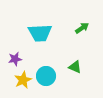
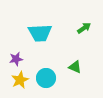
green arrow: moved 2 px right
purple star: moved 1 px right
cyan circle: moved 2 px down
yellow star: moved 3 px left
